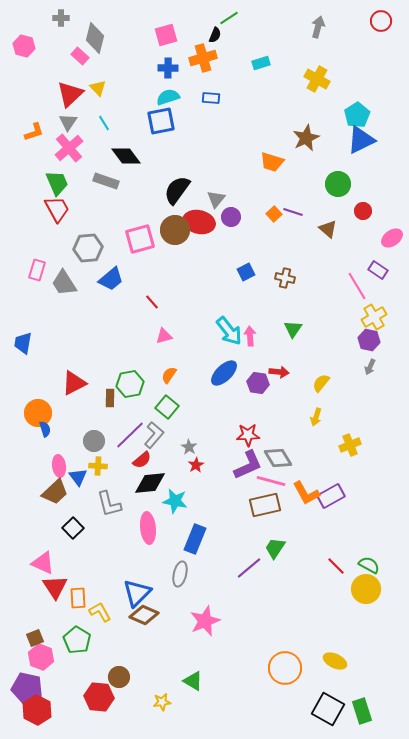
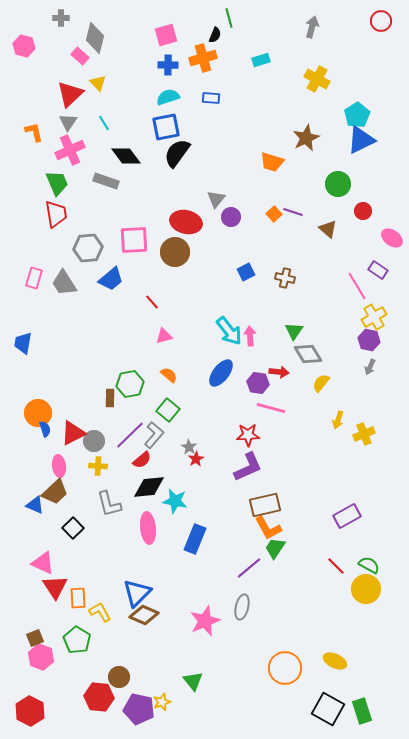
green line at (229, 18): rotated 72 degrees counterclockwise
gray arrow at (318, 27): moved 6 px left
cyan rectangle at (261, 63): moved 3 px up
blue cross at (168, 68): moved 3 px up
yellow triangle at (98, 88): moved 5 px up
blue square at (161, 121): moved 5 px right, 6 px down
orange L-shape at (34, 132): rotated 85 degrees counterclockwise
pink cross at (69, 148): moved 1 px right, 2 px down; rotated 16 degrees clockwise
black semicircle at (177, 190): moved 37 px up
red trapezoid at (57, 209): moved 1 px left, 5 px down; rotated 20 degrees clockwise
red ellipse at (199, 222): moved 13 px left
brown circle at (175, 230): moved 22 px down
pink ellipse at (392, 238): rotated 70 degrees clockwise
pink square at (140, 239): moved 6 px left, 1 px down; rotated 12 degrees clockwise
pink rectangle at (37, 270): moved 3 px left, 8 px down
green triangle at (293, 329): moved 1 px right, 2 px down
blue ellipse at (224, 373): moved 3 px left; rotated 8 degrees counterclockwise
orange semicircle at (169, 375): rotated 96 degrees clockwise
red triangle at (74, 383): moved 1 px left, 50 px down
green square at (167, 407): moved 1 px right, 3 px down
yellow arrow at (316, 417): moved 22 px right, 3 px down
yellow cross at (350, 445): moved 14 px right, 11 px up
gray diamond at (278, 458): moved 30 px right, 104 px up
red star at (196, 465): moved 6 px up
purple L-shape at (248, 465): moved 2 px down
blue triangle at (78, 477): moved 43 px left, 28 px down; rotated 30 degrees counterclockwise
pink line at (271, 481): moved 73 px up
black diamond at (150, 483): moved 1 px left, 4 px down
orange L-shape at (306, 493): moved 38 px left, 35 px down
purple rectangle at (331, 496): moved 16 px right, 20 px down
gray ellipse at (180, 574): moved 62 px right, 33 px down
green triangle at (193, 681): rotated 20 degrees clockwise
purple pentagon at (27, 688): moved 112 px right, 21 px down
yellow star at (162, 702): rotated 12 degrees counterclockwise
red hexagon at (37, 710): moved 7 px left, 1 px down
